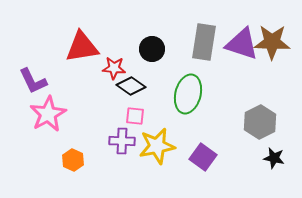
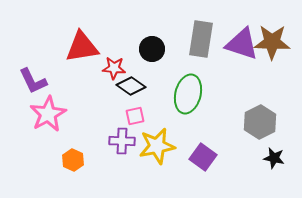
gray rectangle: moved 3 px left, 3 px up
pink square: rotated 18 degrees counterclockwise
